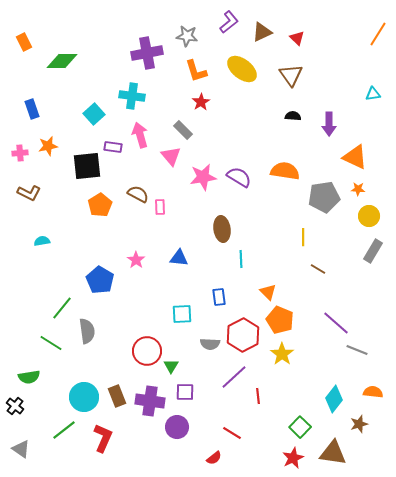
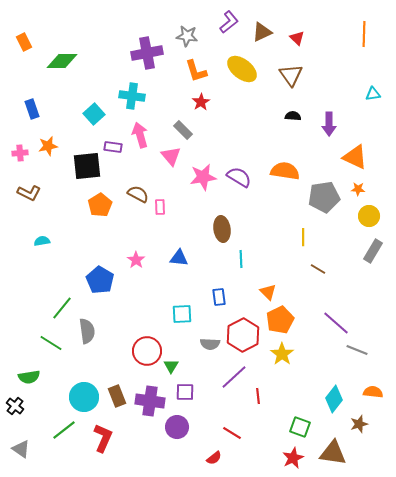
orange line at (378, 34): moved 14 px left; rotated 30 degrees counterclockwise
orange pentagon at (280, 320): rotated 24 degrees clockwise
green square at (300, 427): rotated 25 degrees counterclockwise
